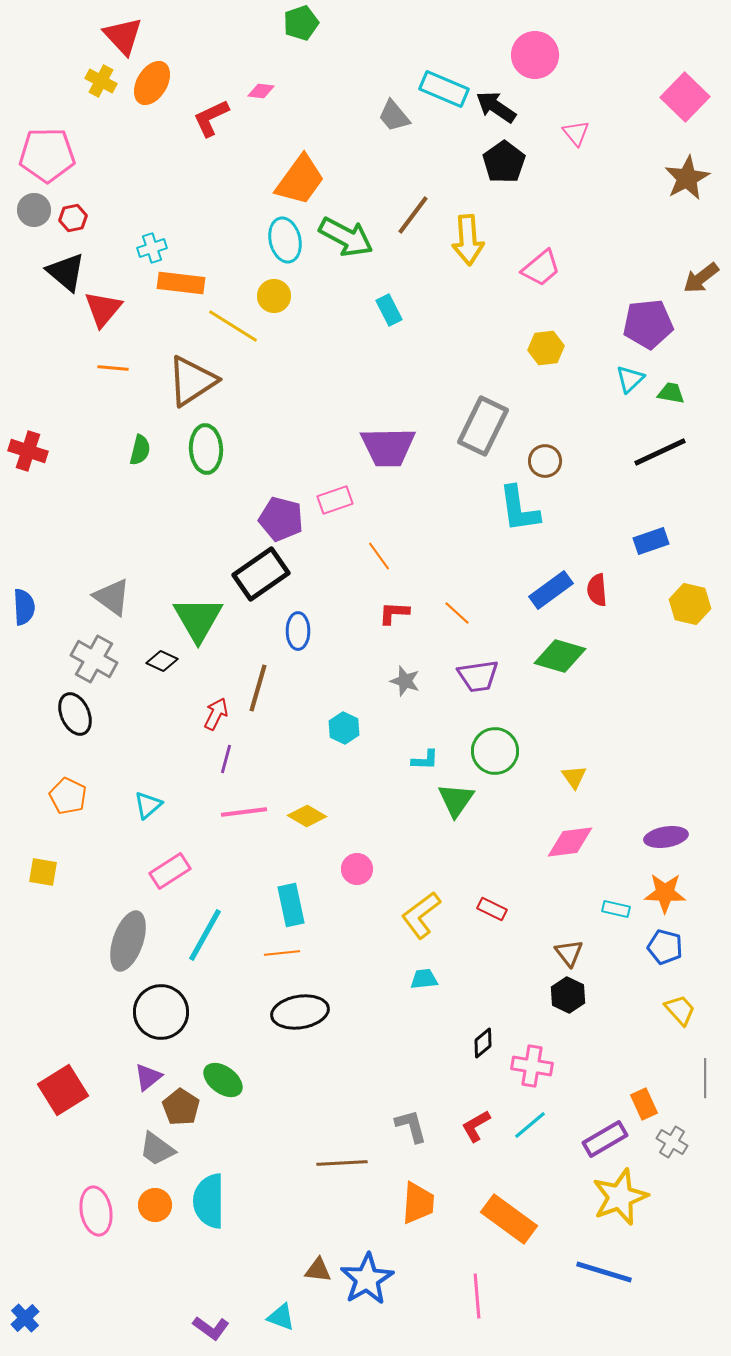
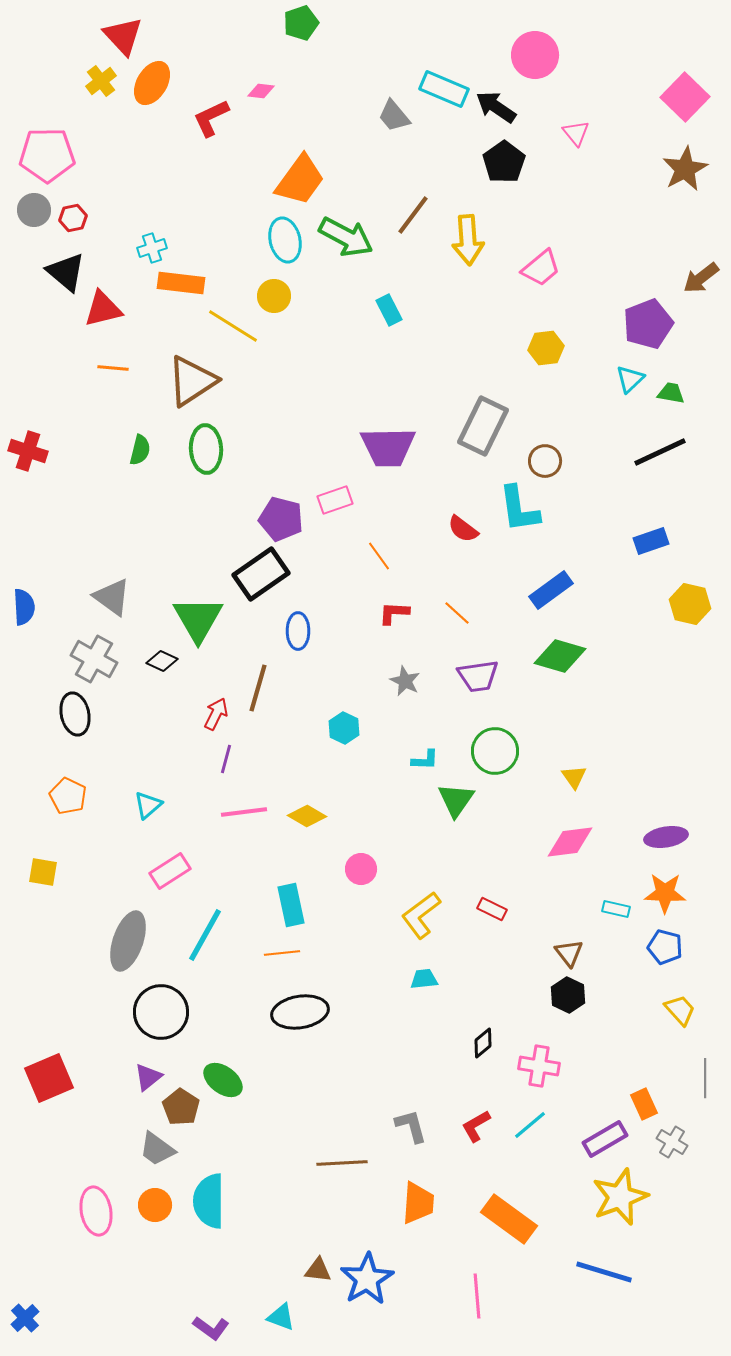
yellow cross at (101, 81): rotated 24 degrees clockwise
brown star at (687, 178): moved 2 px left, 9 px up
red triangle at (103, 309): rotated 36 degrees clockwise
purple pentagon at (648, 324): rotated 15 degrees counterclockwise
red semicircle at (597, 590): moved 134 px left, 61 px up; rotated 48 degrees counterclockwise
gray star at (405, 681): rotated 8 degrees clockwise
black ellipse at (75, 714): rotated 12 degrees clockwise
pink circle at (357, 869): moved 4 px right
pink cross at (532, 1066): moved 7 px right
red square at (63, 1090): moved 14 px left, 12 px up; rotated 9 degrees clockwise
